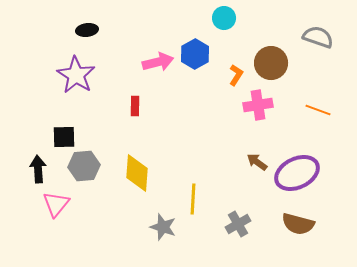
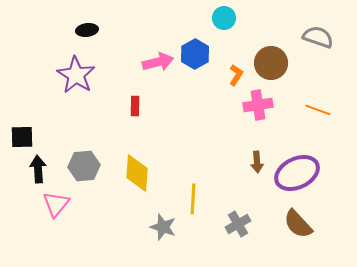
black square: moved 42 px left
brown arrow: rotated 130 degrees counterclockwise
brown semicircle: rotated 32 degrees clockwise
